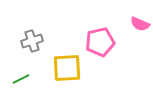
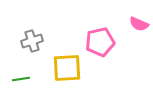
pink semicircle: moved 1 px left
green line: rotated 18 degrees clockwise
